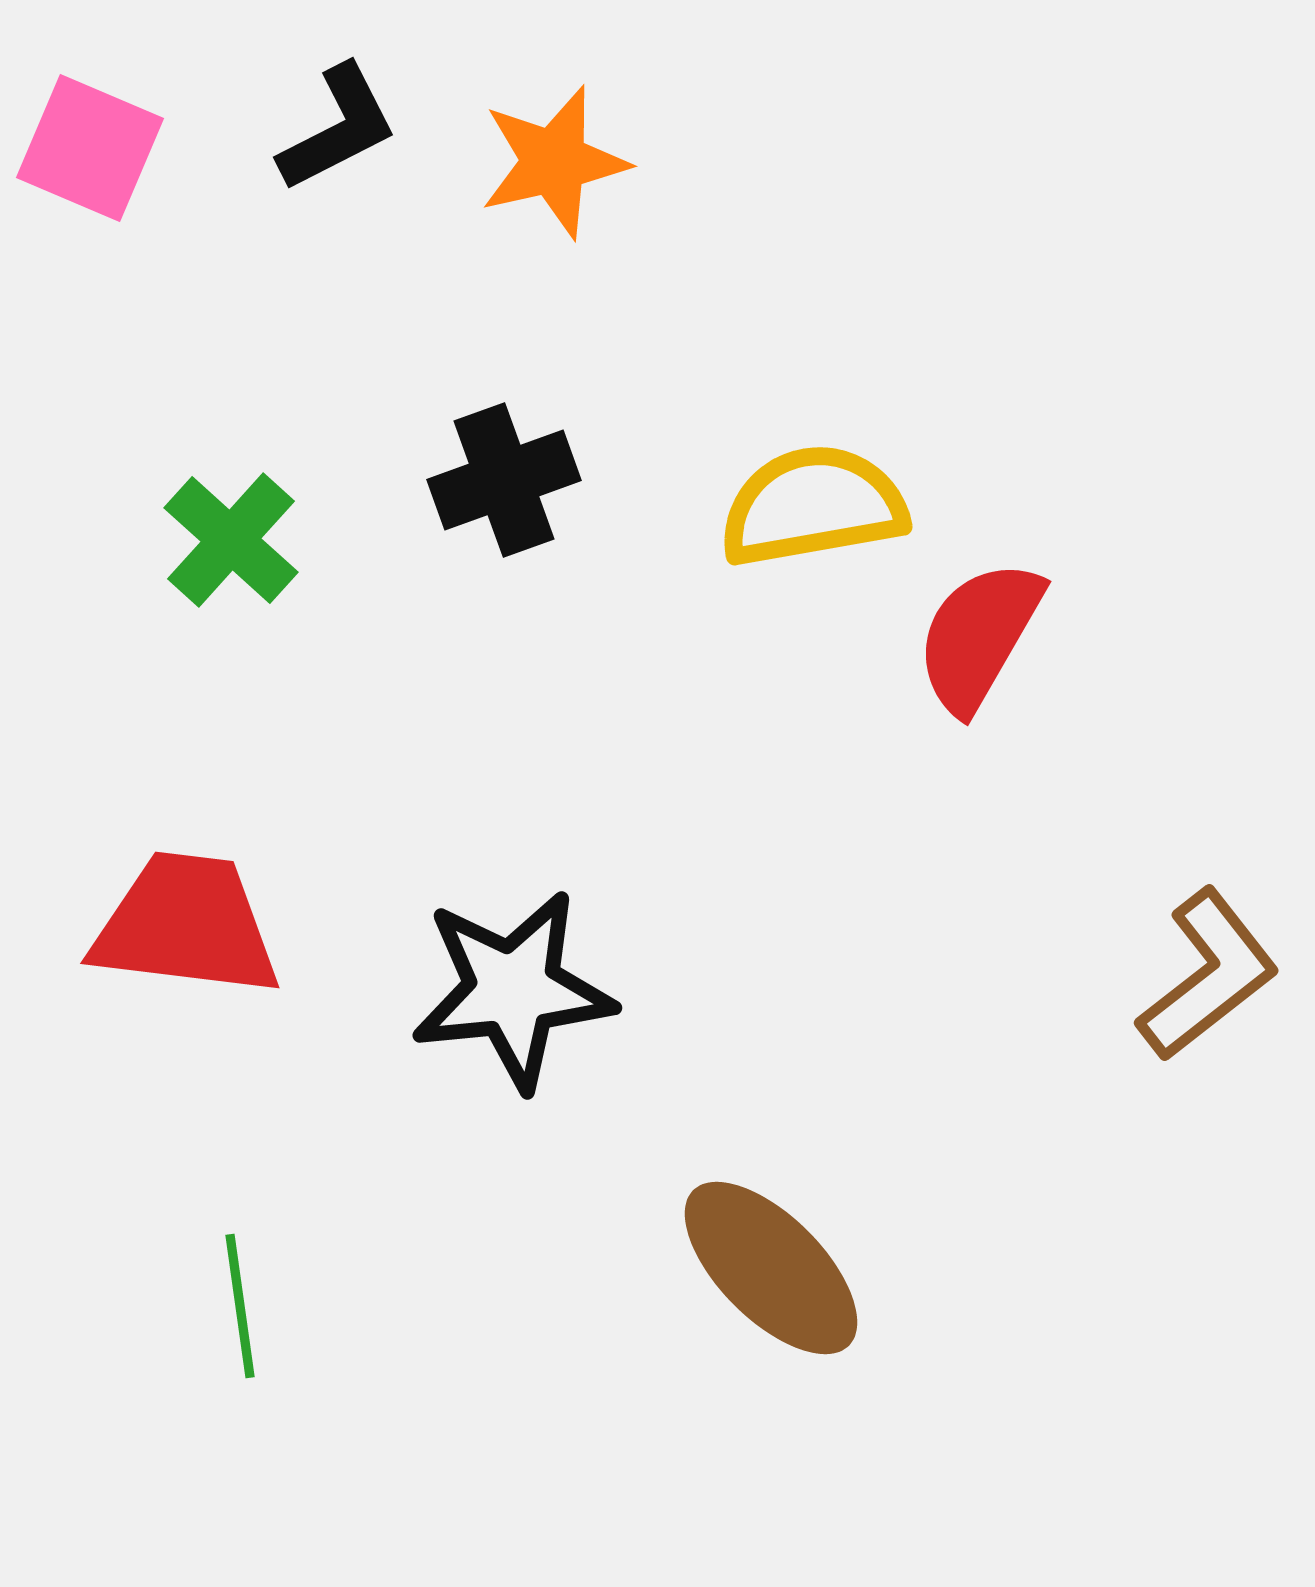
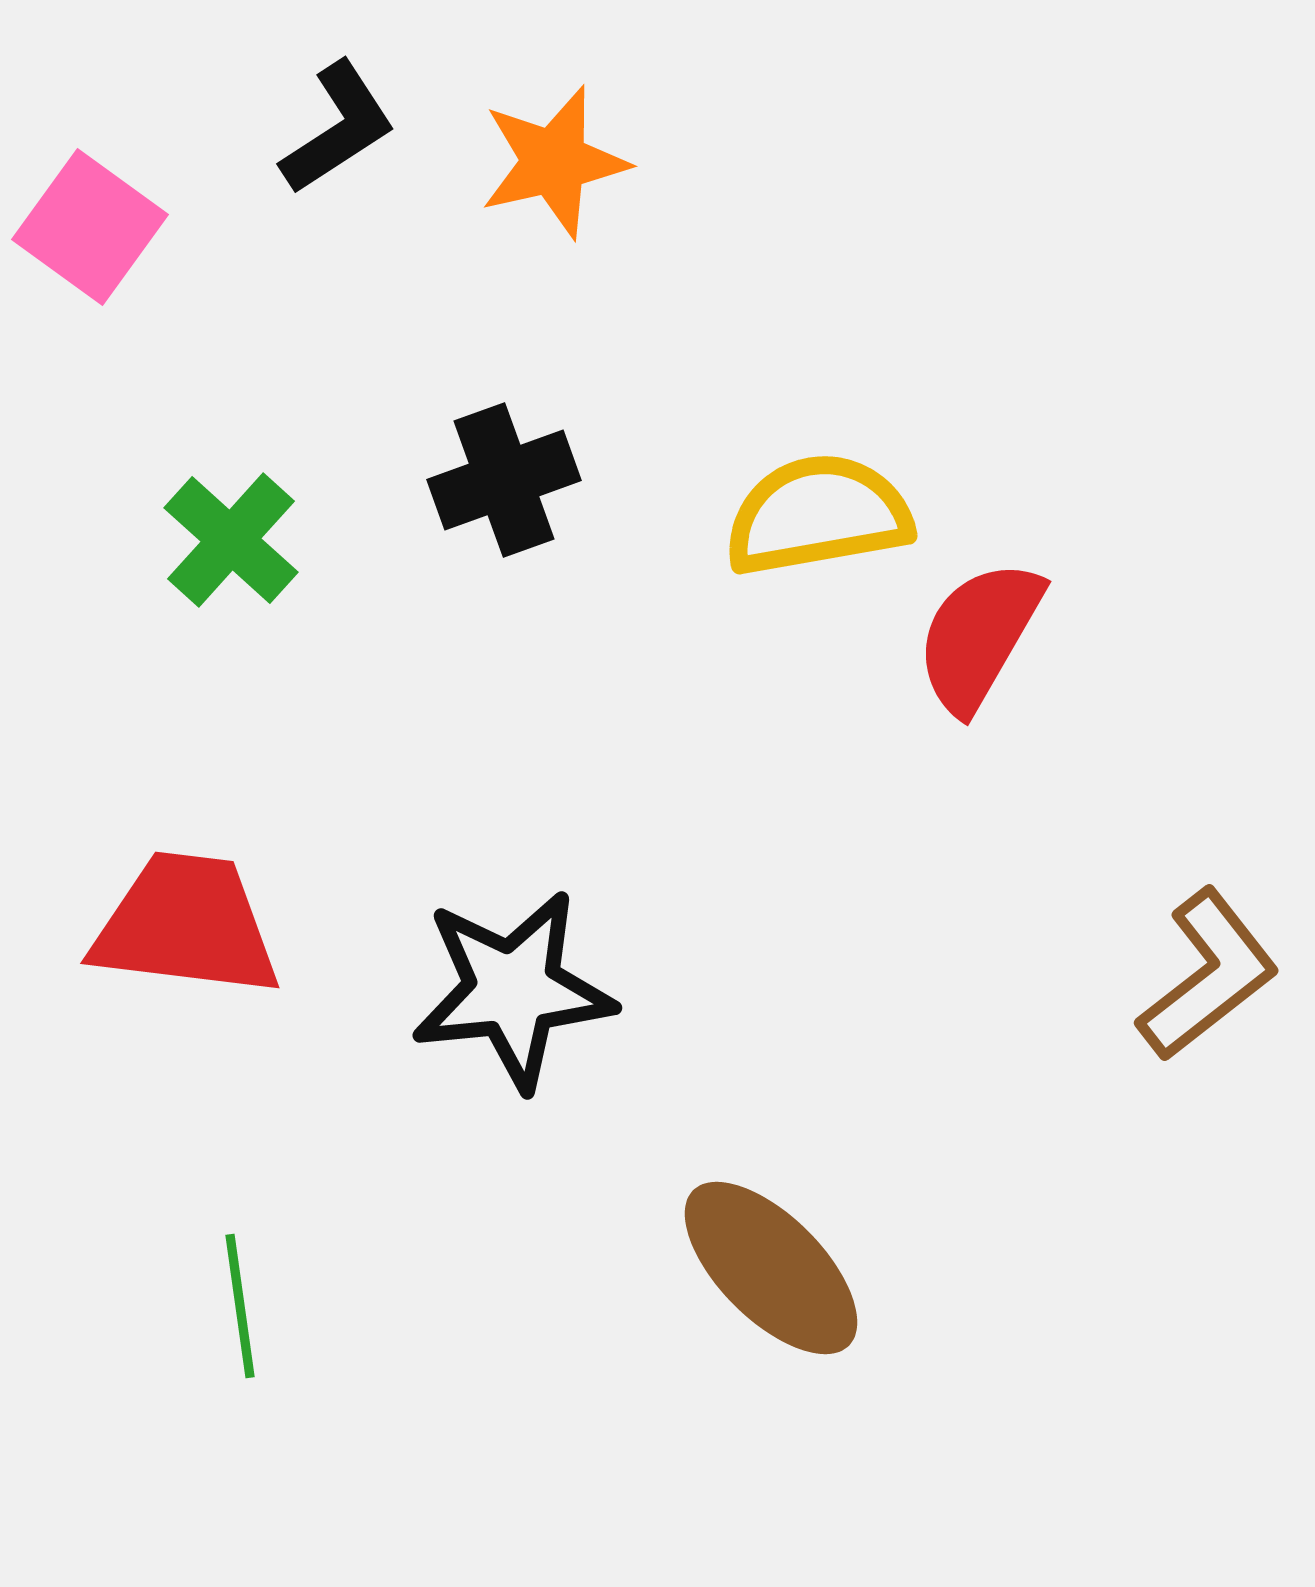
black L-shape: rotated 6 degrees counterclockwise
pink square: moved 79 px down; rotated 13 degrees clockwise
yellow semicircle: moved 5 px right, 9 px down
